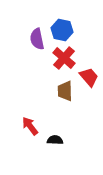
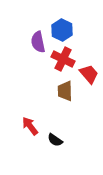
blue hexagon: rotated 15 degrees clockwise
purple semicircle: moved 1 px right, 3 px down
red cross: moved 1 px left, 1 px down; rotated 15 degrees counterclockwise
red trapezoid: moved 3 px up
black semicircle: rotated 147 degrees counterclockwise
